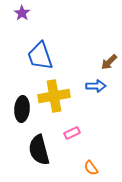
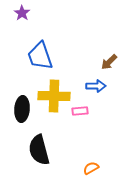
yellow cross: rotated 12 degrees clockwise
pink rectangle: moved 8 px right, 22 px up; rotated 21 degrees clockwise
orange semicircle: rotated 98 degrees clockwise
